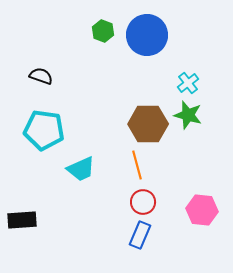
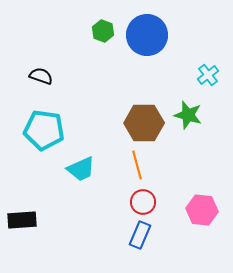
cyan cross: moved 20 px right, 8 px up
brown hexagon: moved 4 px left, 1 px up
